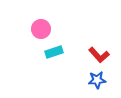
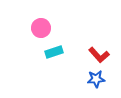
pink circle: moved 1 px up
blue star: moved 1 px left, 1 px up
